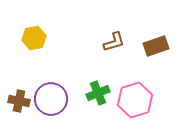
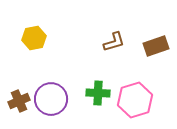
green cross: rotated 25 degrees clockwise
brown cross: rotated 35 degrees counterclockwise
